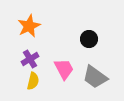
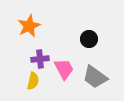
purple cross: moved 10 px right; rotated 24 degrees clockwise
